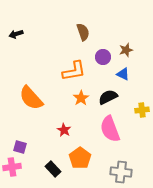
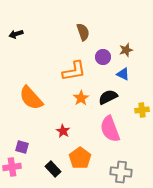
red star: moved 1 px left, 1 px down
purple square: moved 2 px right
